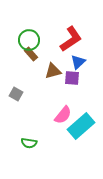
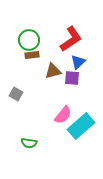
brown rectangle: moved 1 px right, 1 px down; rotated 56 degrees counterclockwise
